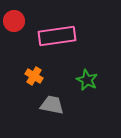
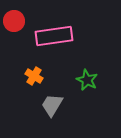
pink rectangle: moved 3 px left
gray trapezoid: rotated 70 degrees counterclockwise
